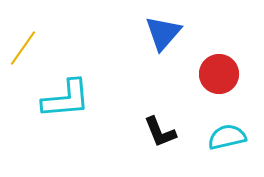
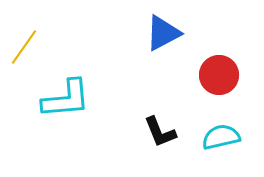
blue triangle: rotated 21 degrees clockwise
yellow line: moved 1 px right, 1 px up
red circle: moved 1 px down
cyan semicircle: moved 6 px left
